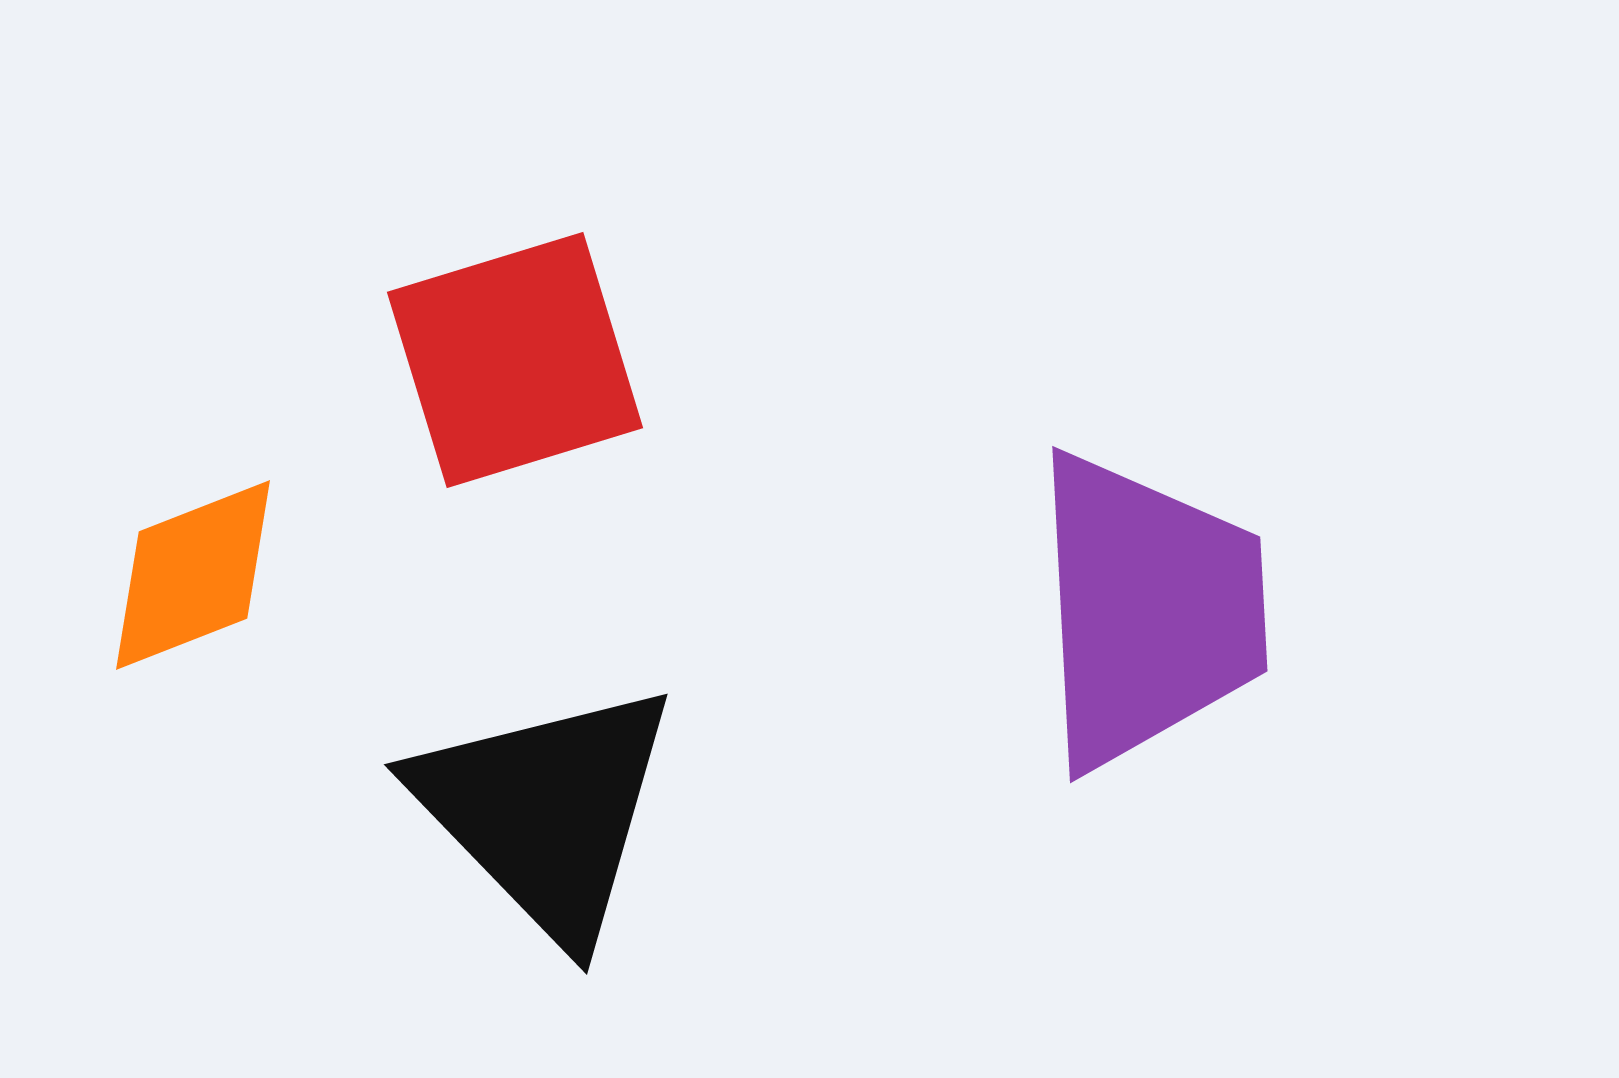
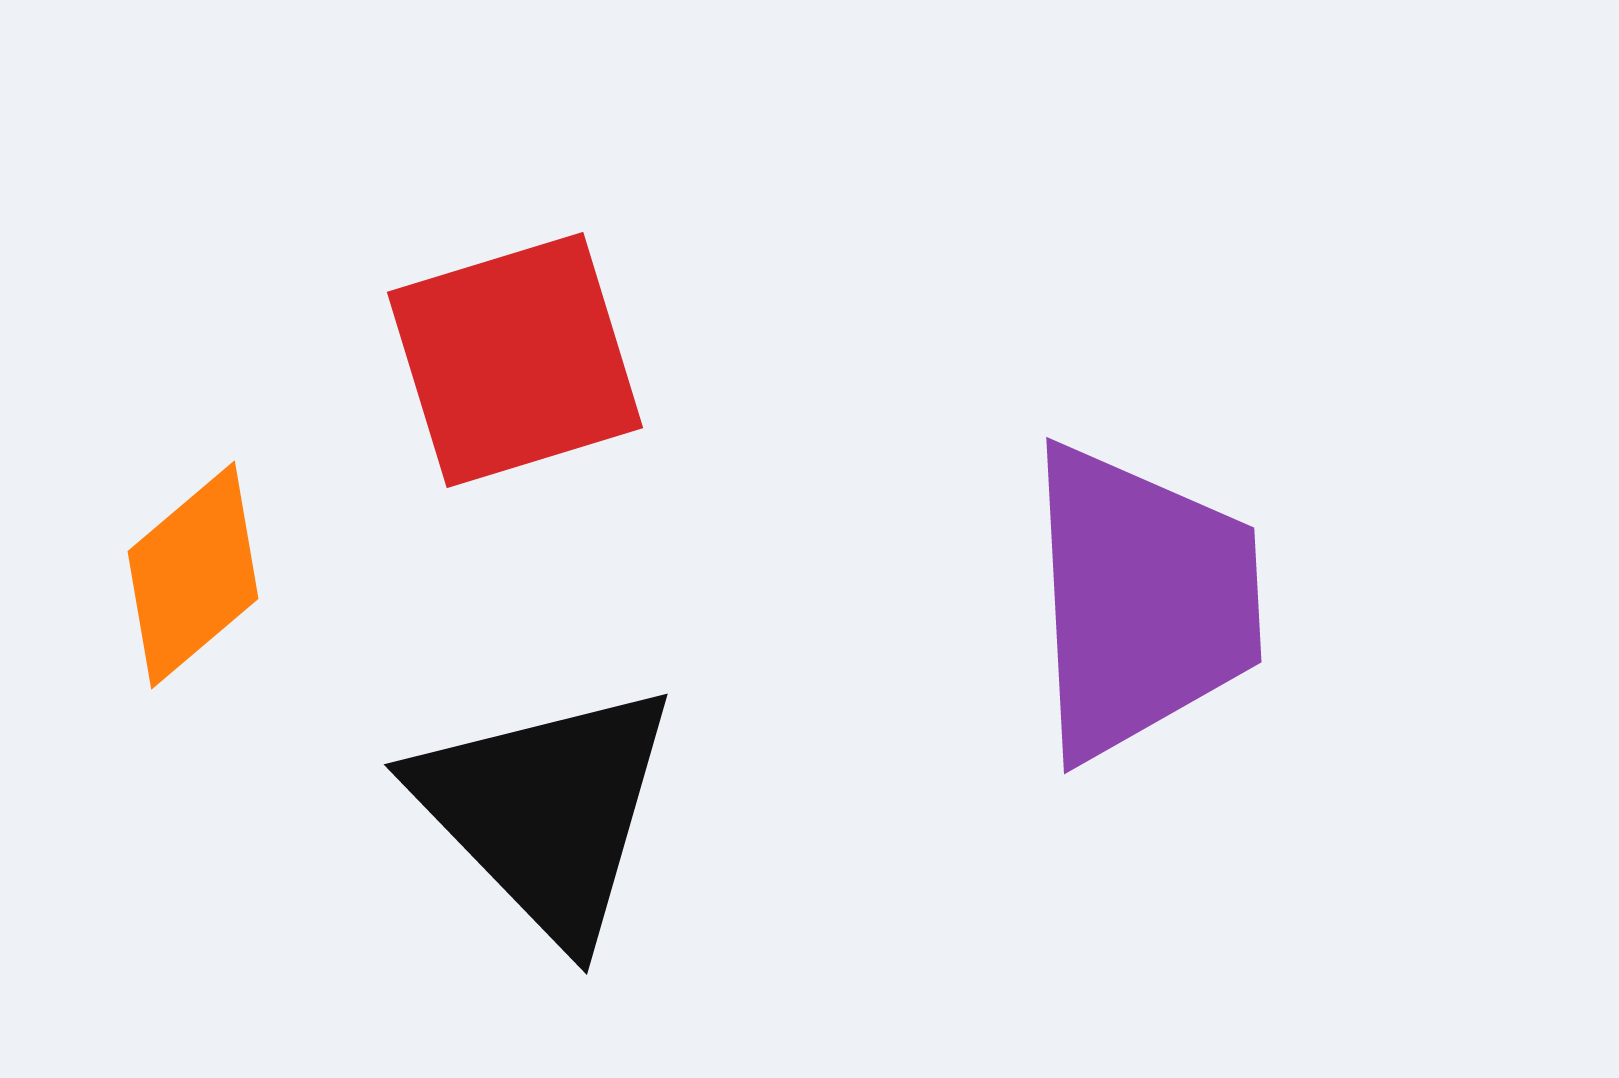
orange diamond: rotated 19 degrees counterclockwise
purple trapezoid: moved 6 px left, 9 px up
